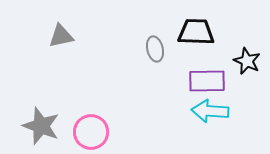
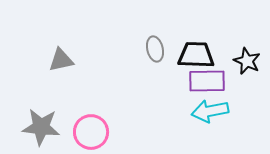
black trapezoid: moved 23 px down
gray triangle: moved 24 px down
cyan arrow: rotated 15 degrees counterclockwise
gray star: moved 1 px down; rotated 15 degrees counterclockwise
